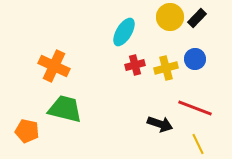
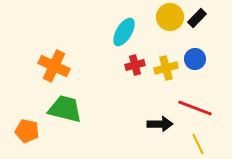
black arrow: rotated 20 degrees counterclockwise
